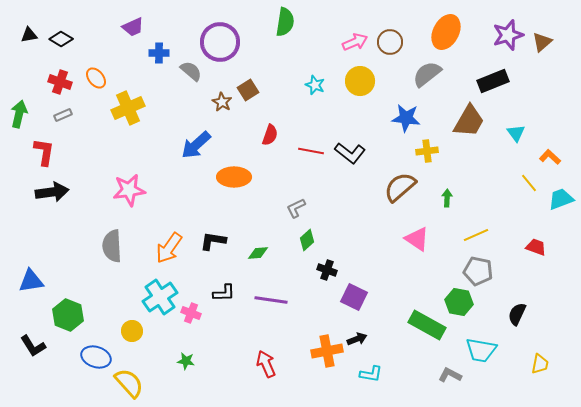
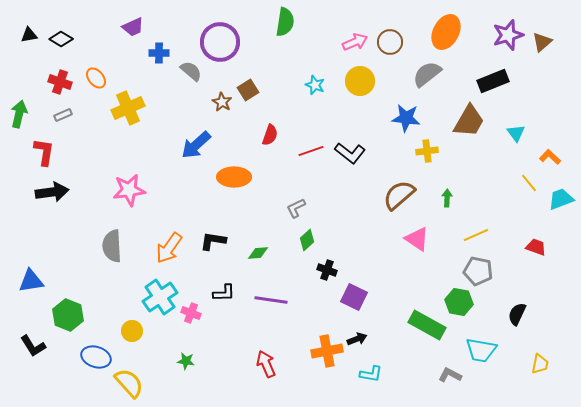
red line at (311, 151): rotated 30 degrees counterclockwise
brown semicircle at (400, 187): moved 1 px left, 8 px down
